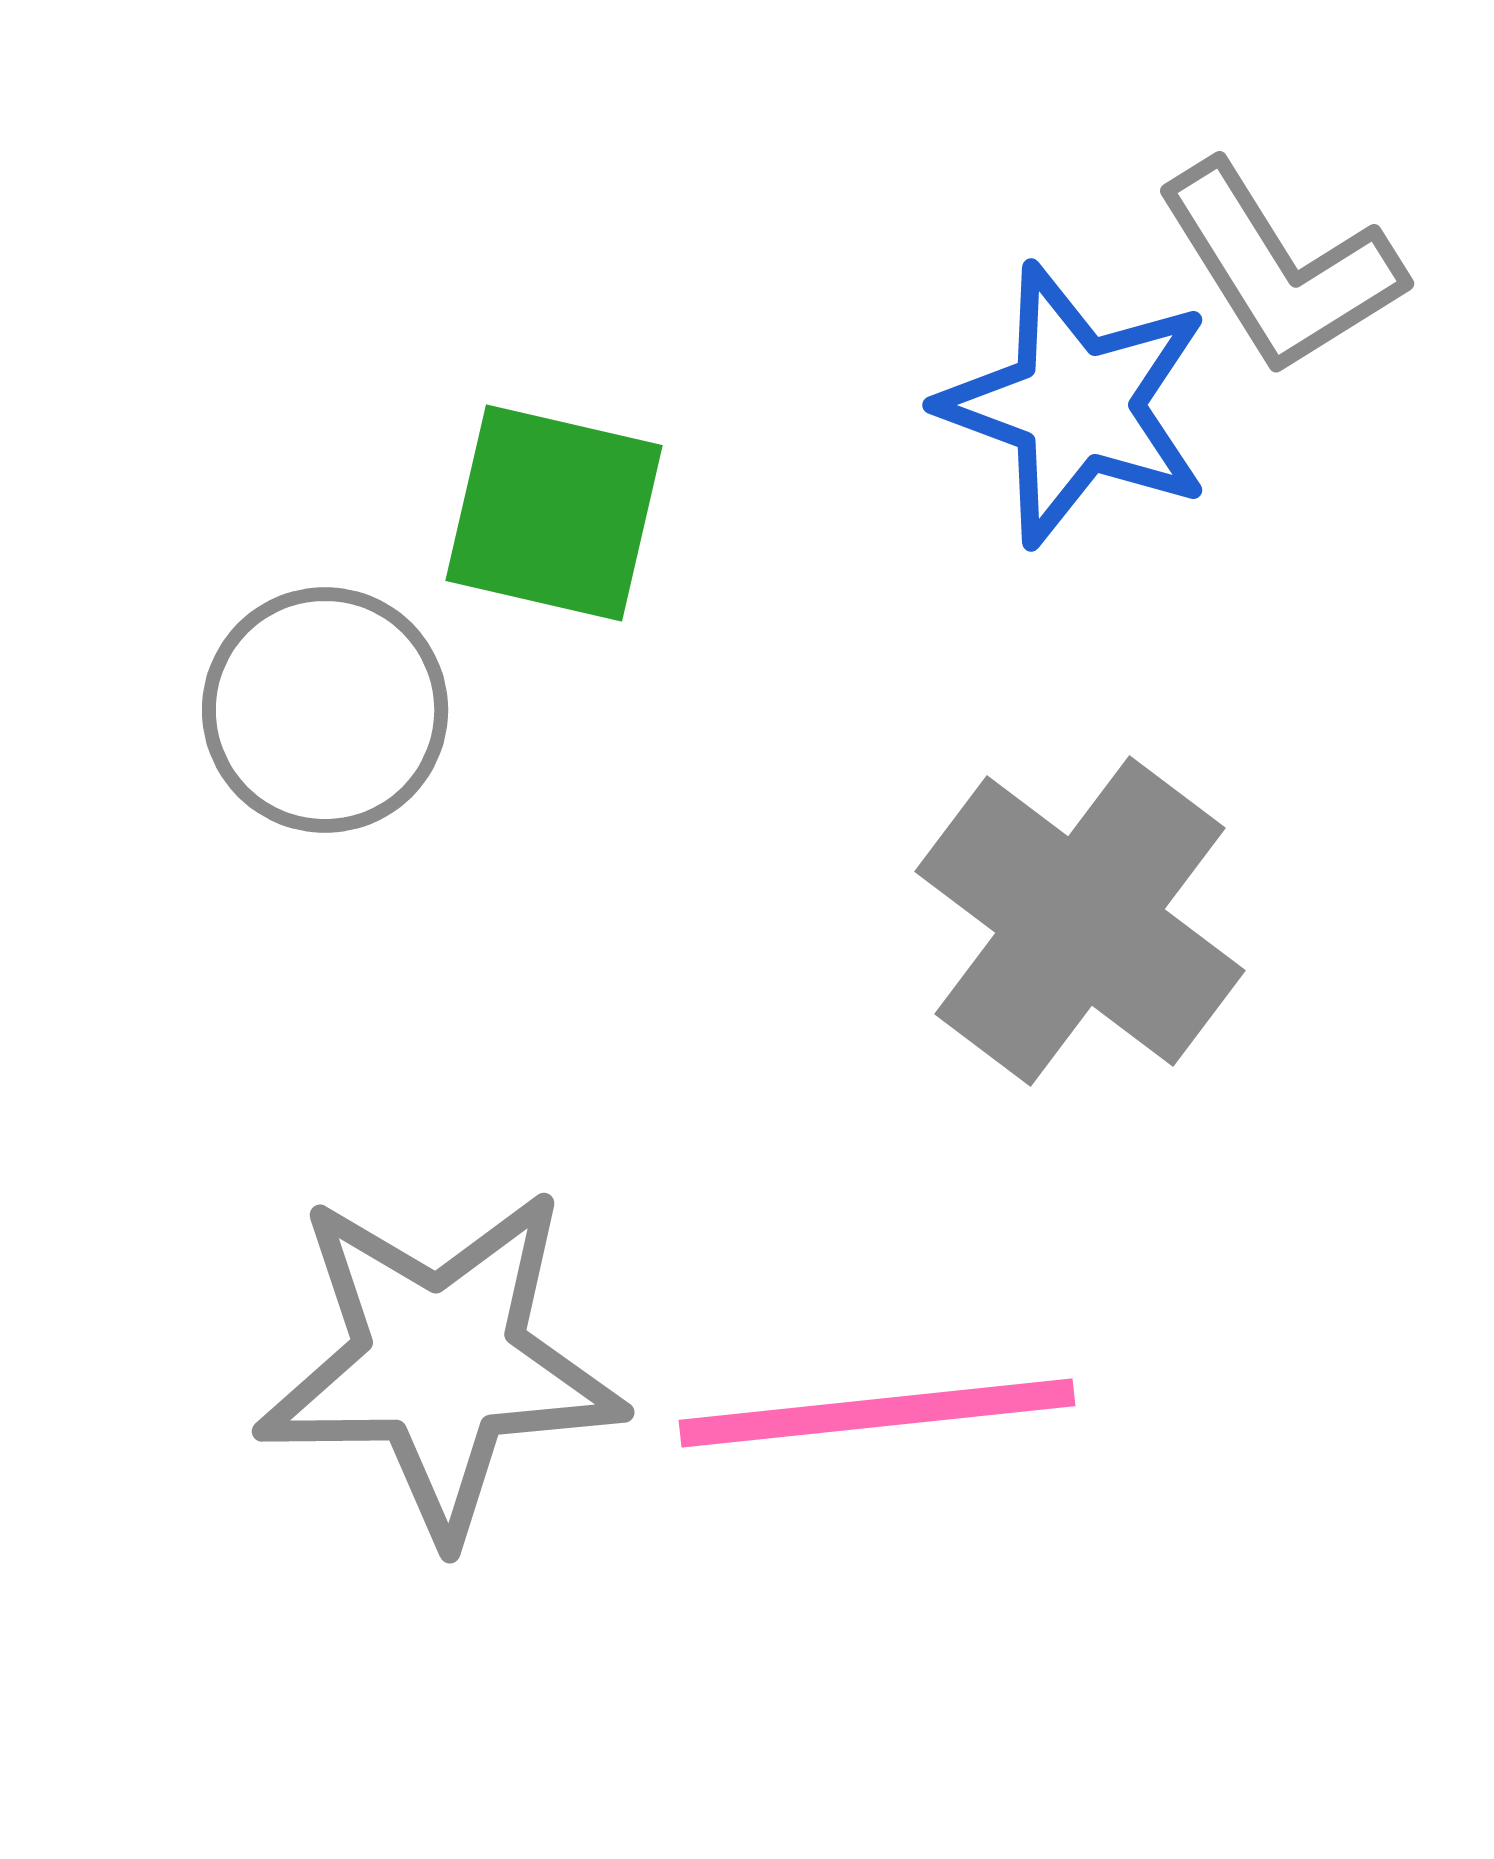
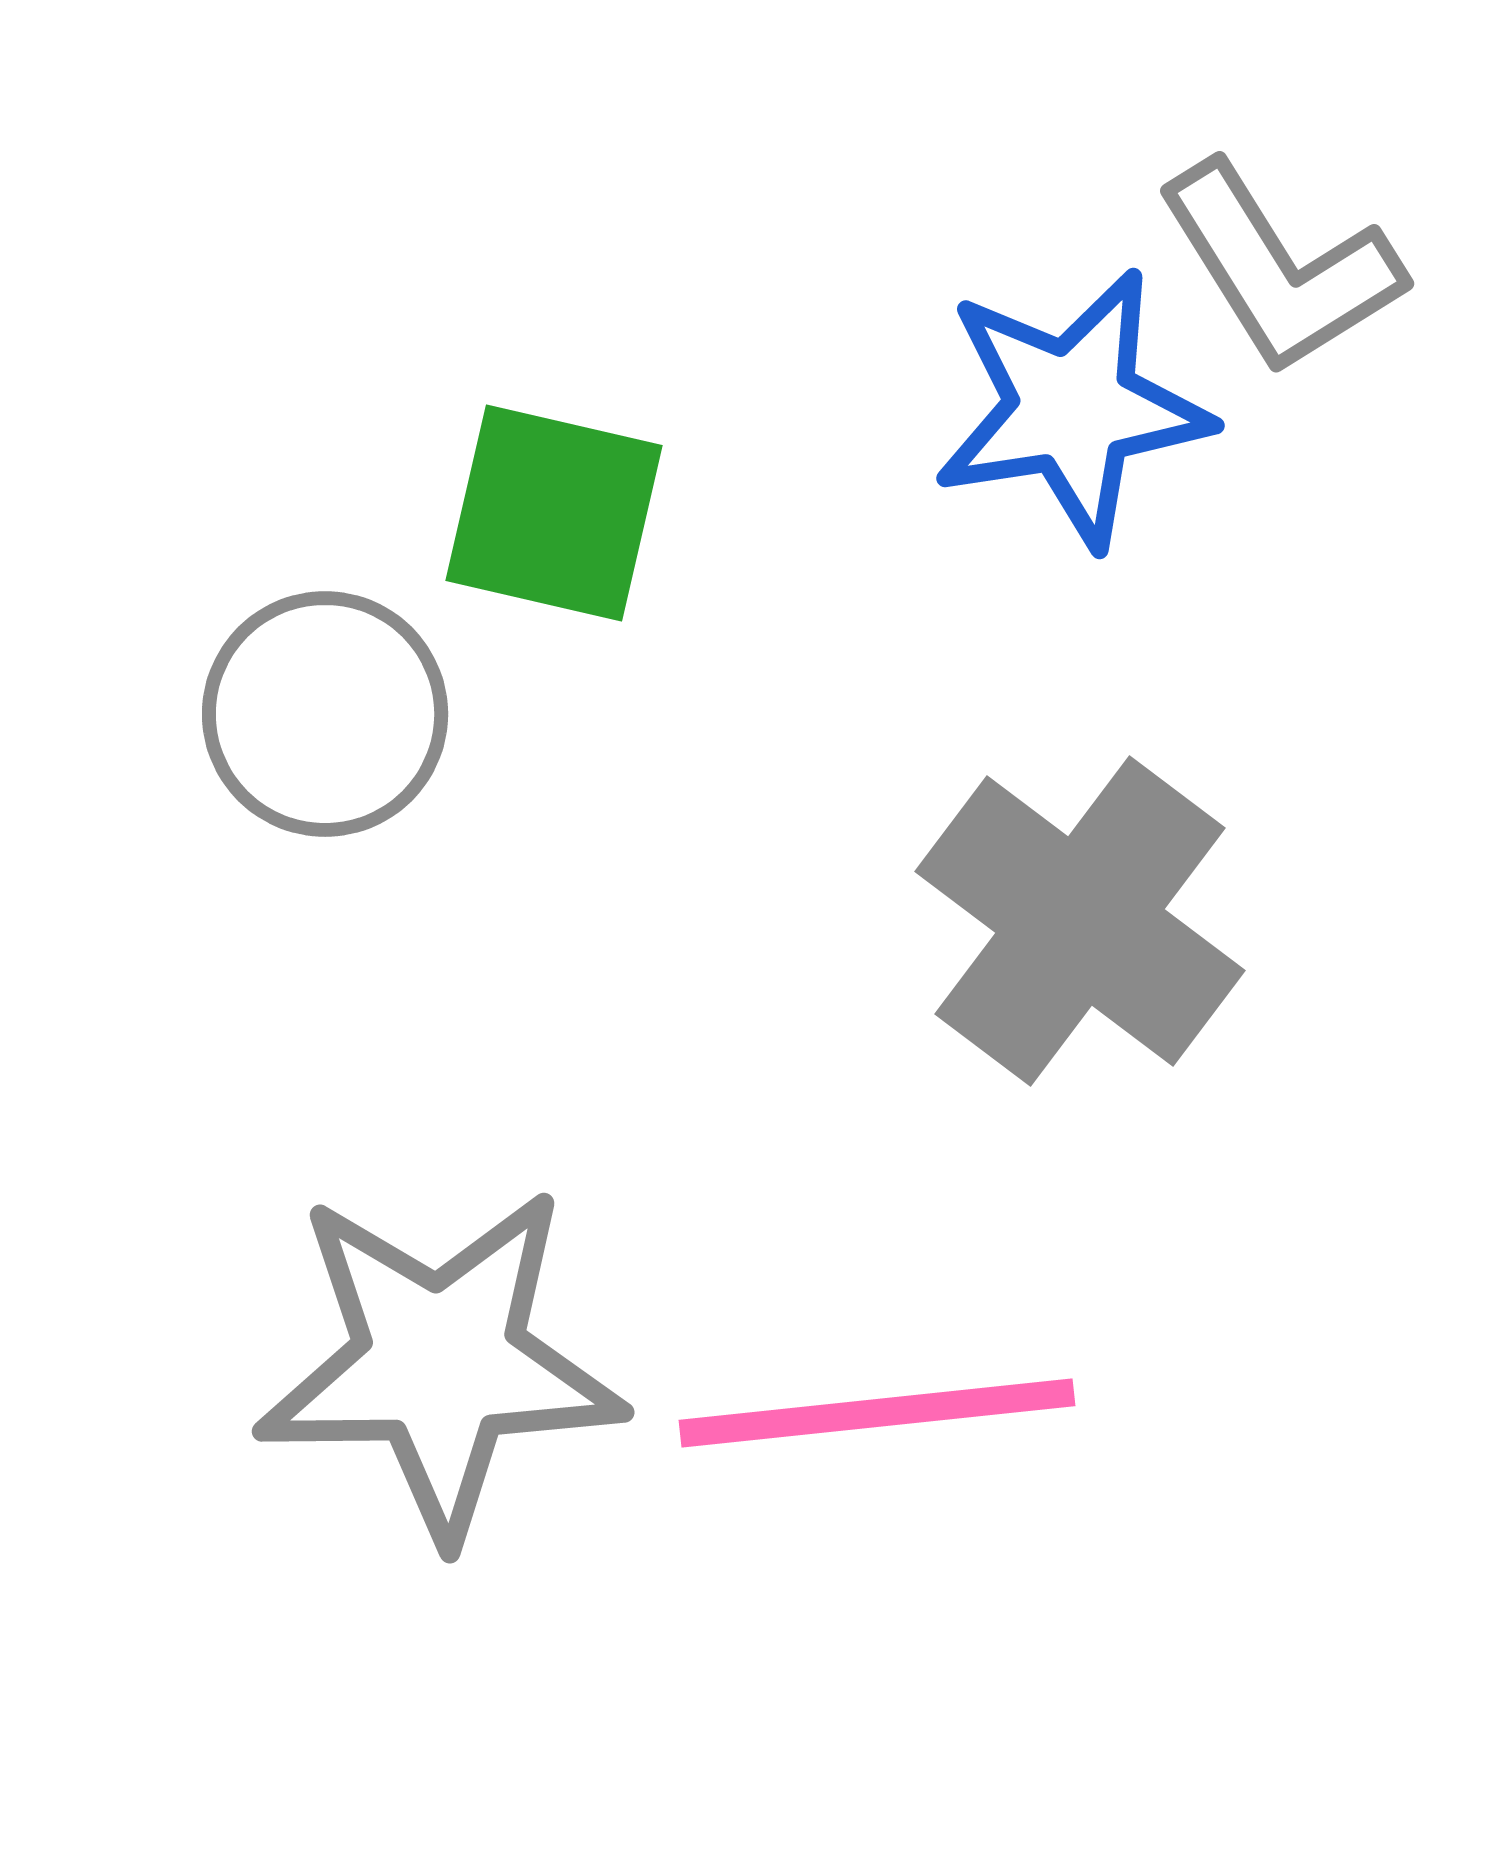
blue star: moved 4 px left, 3 px down; rotated 29 degrees counterclockwise
gray circle: moved 4 px down
